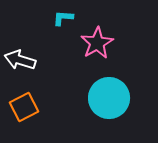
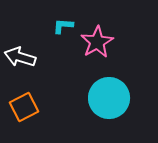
cyan L-shape: moved 8 px down
pink star: moved 1 px up
white arrow: moved 3 px up
